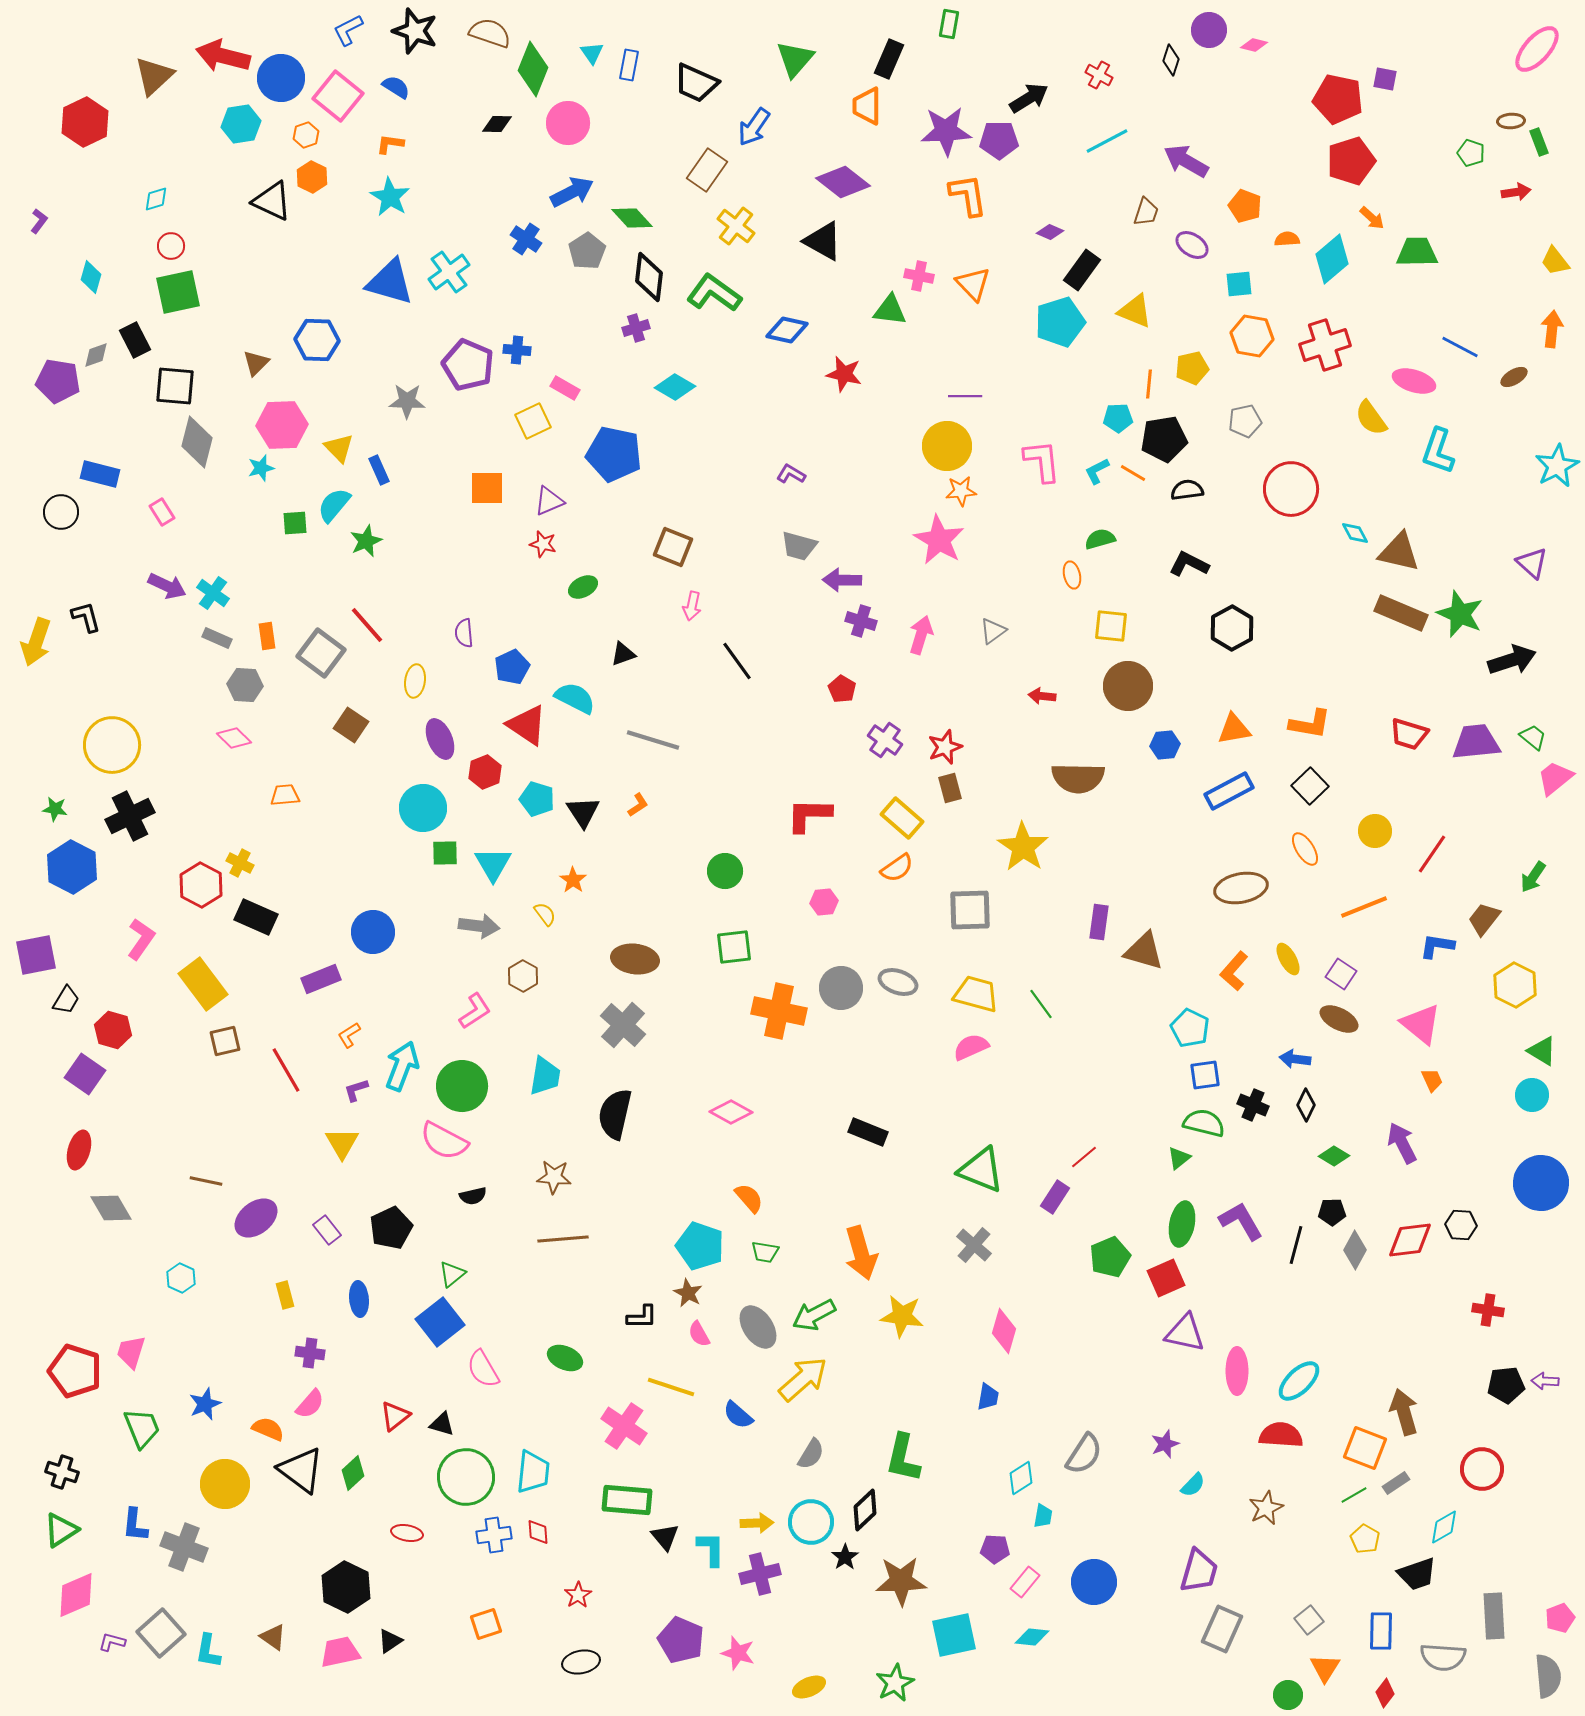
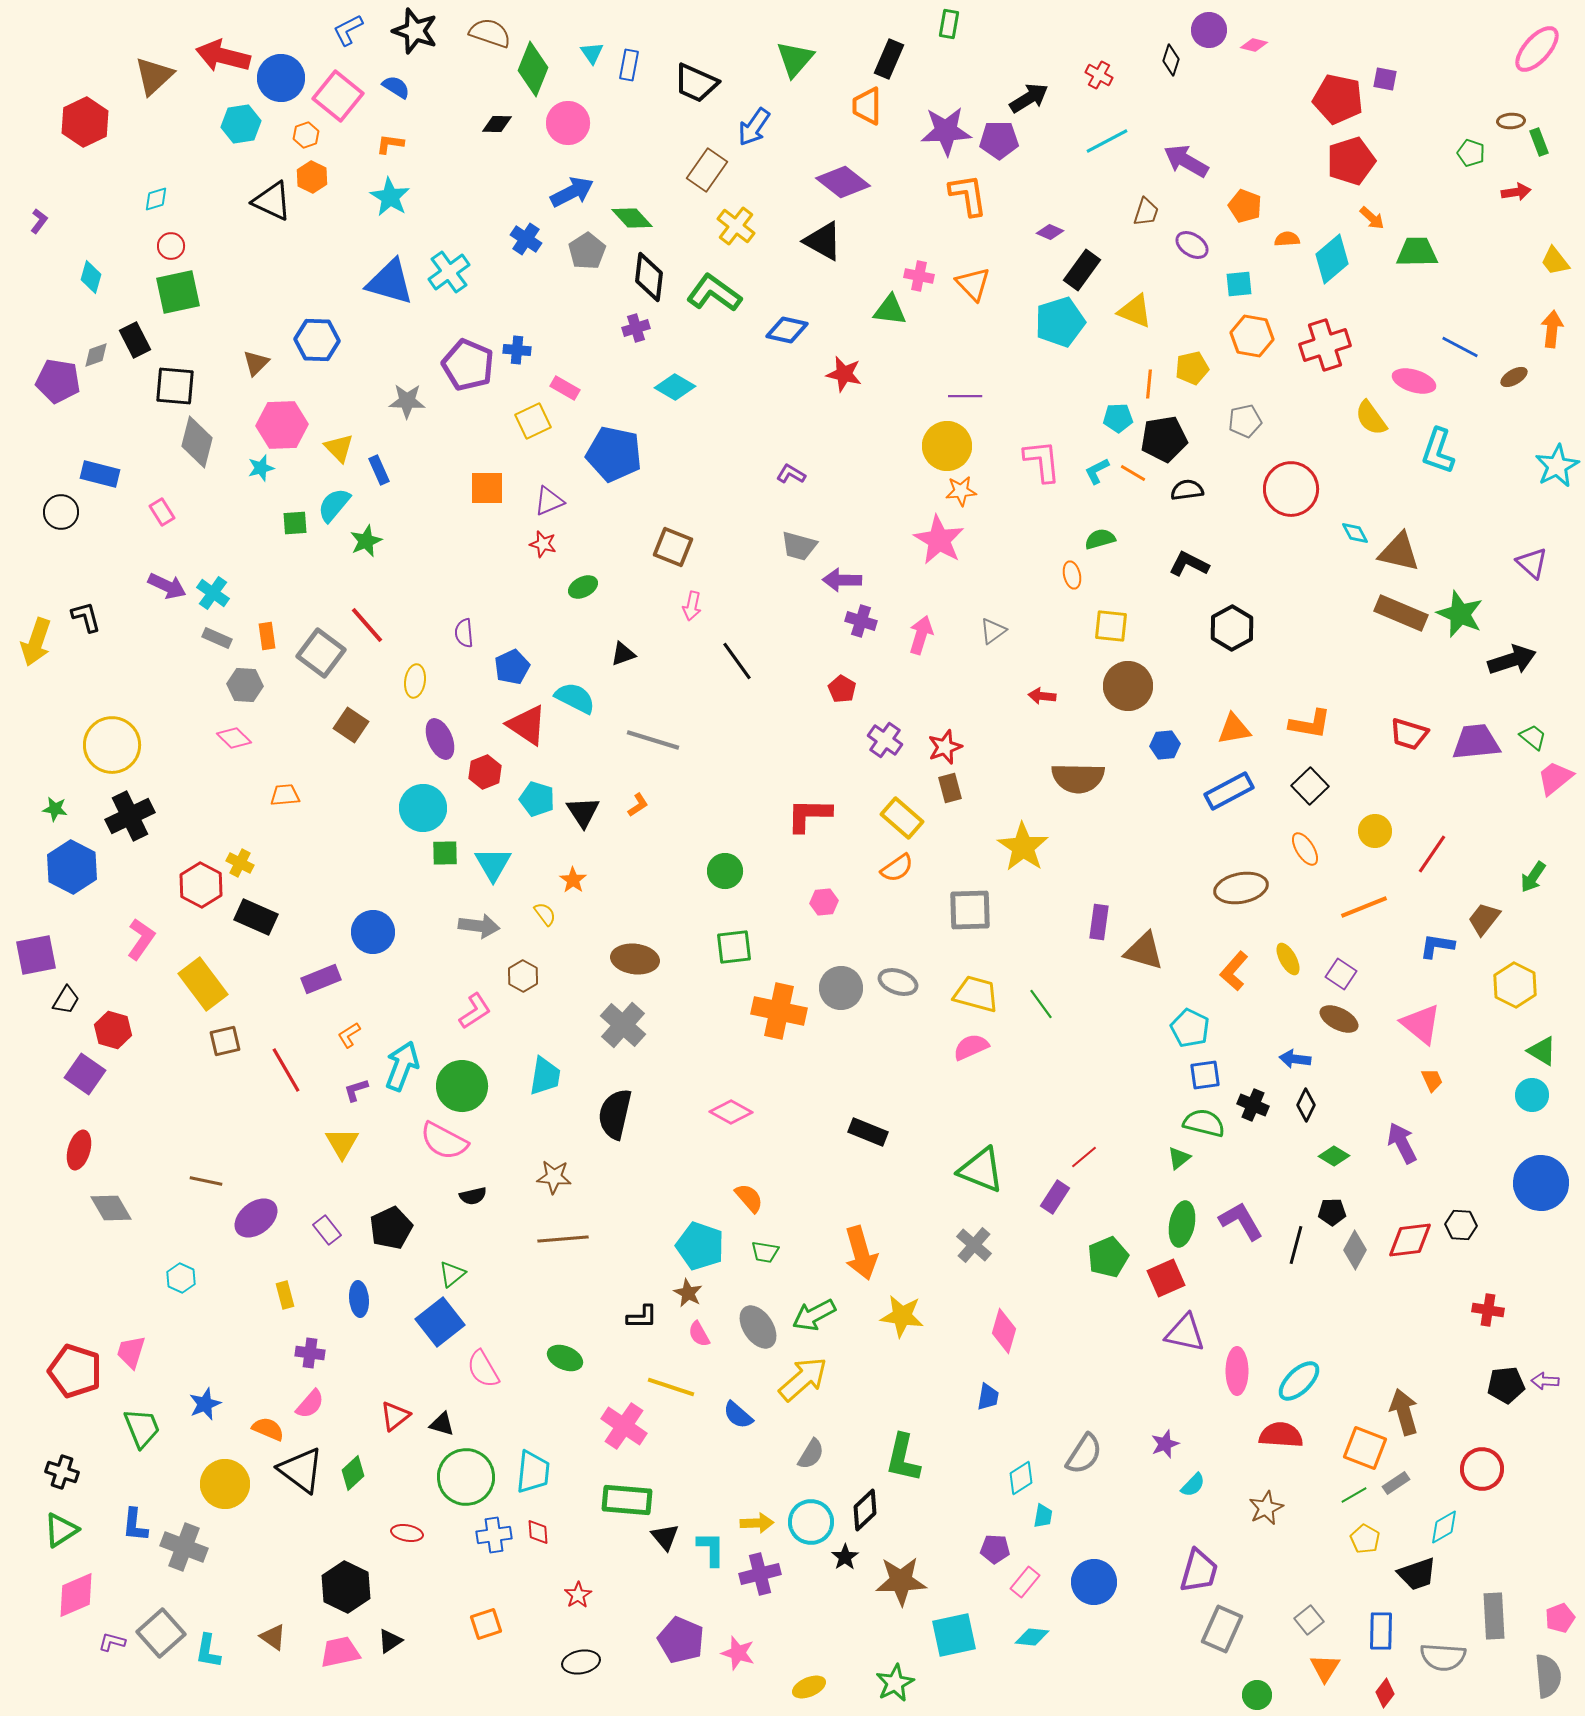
green pentagon at (1110, 1257): moved 2 px left
green circle at (1288, 1695): moved 31 px left
